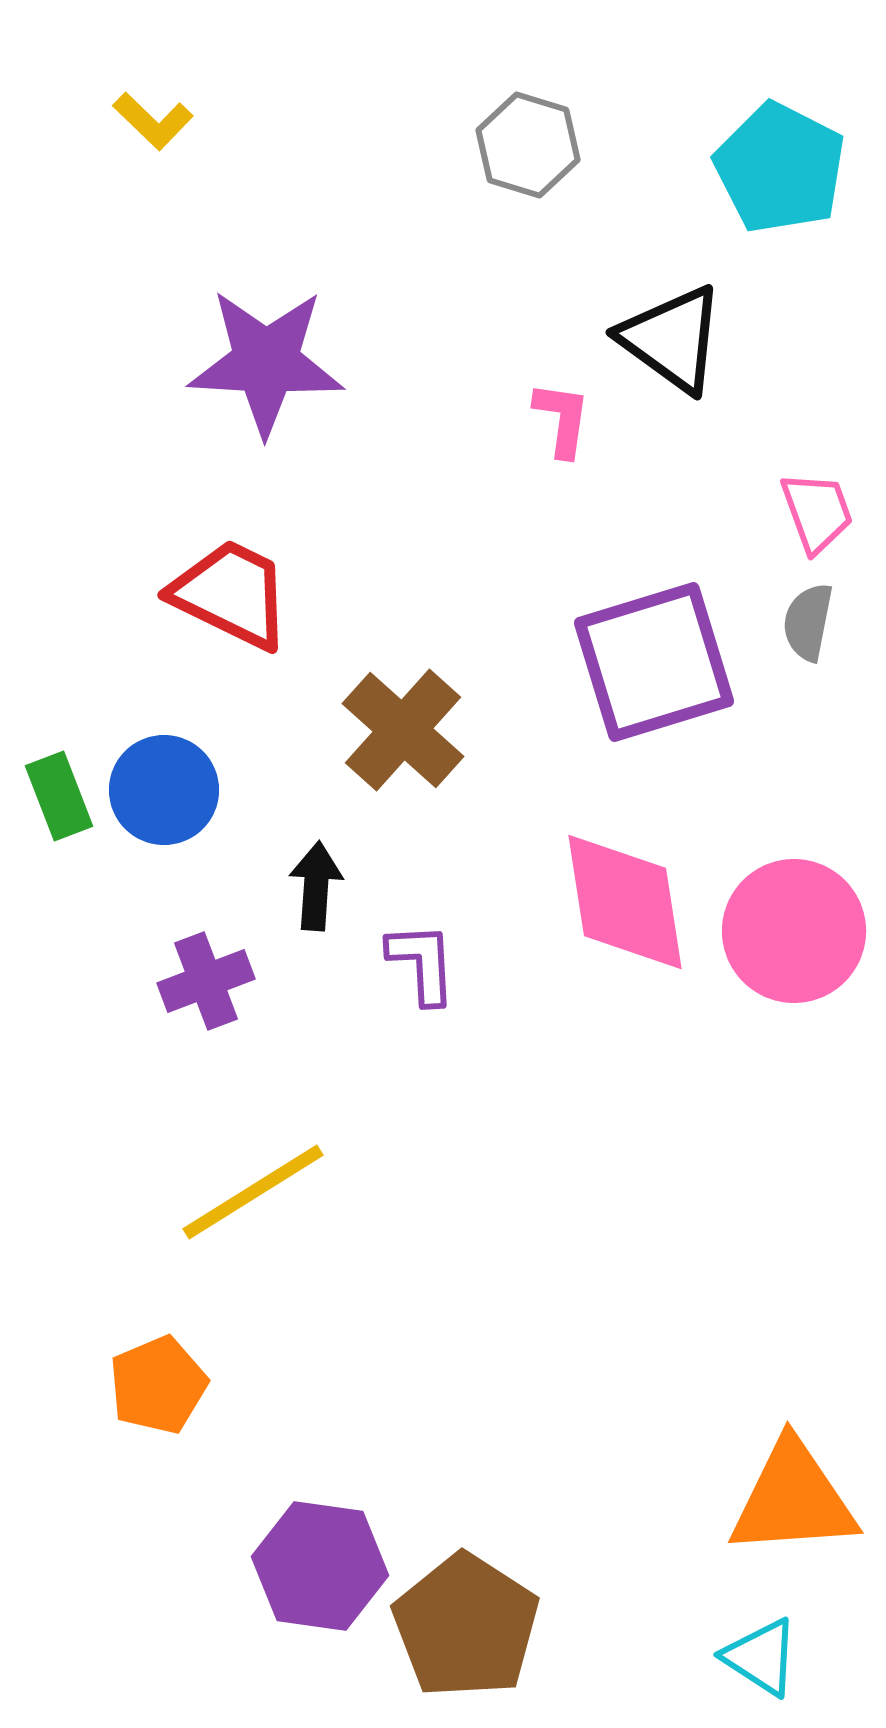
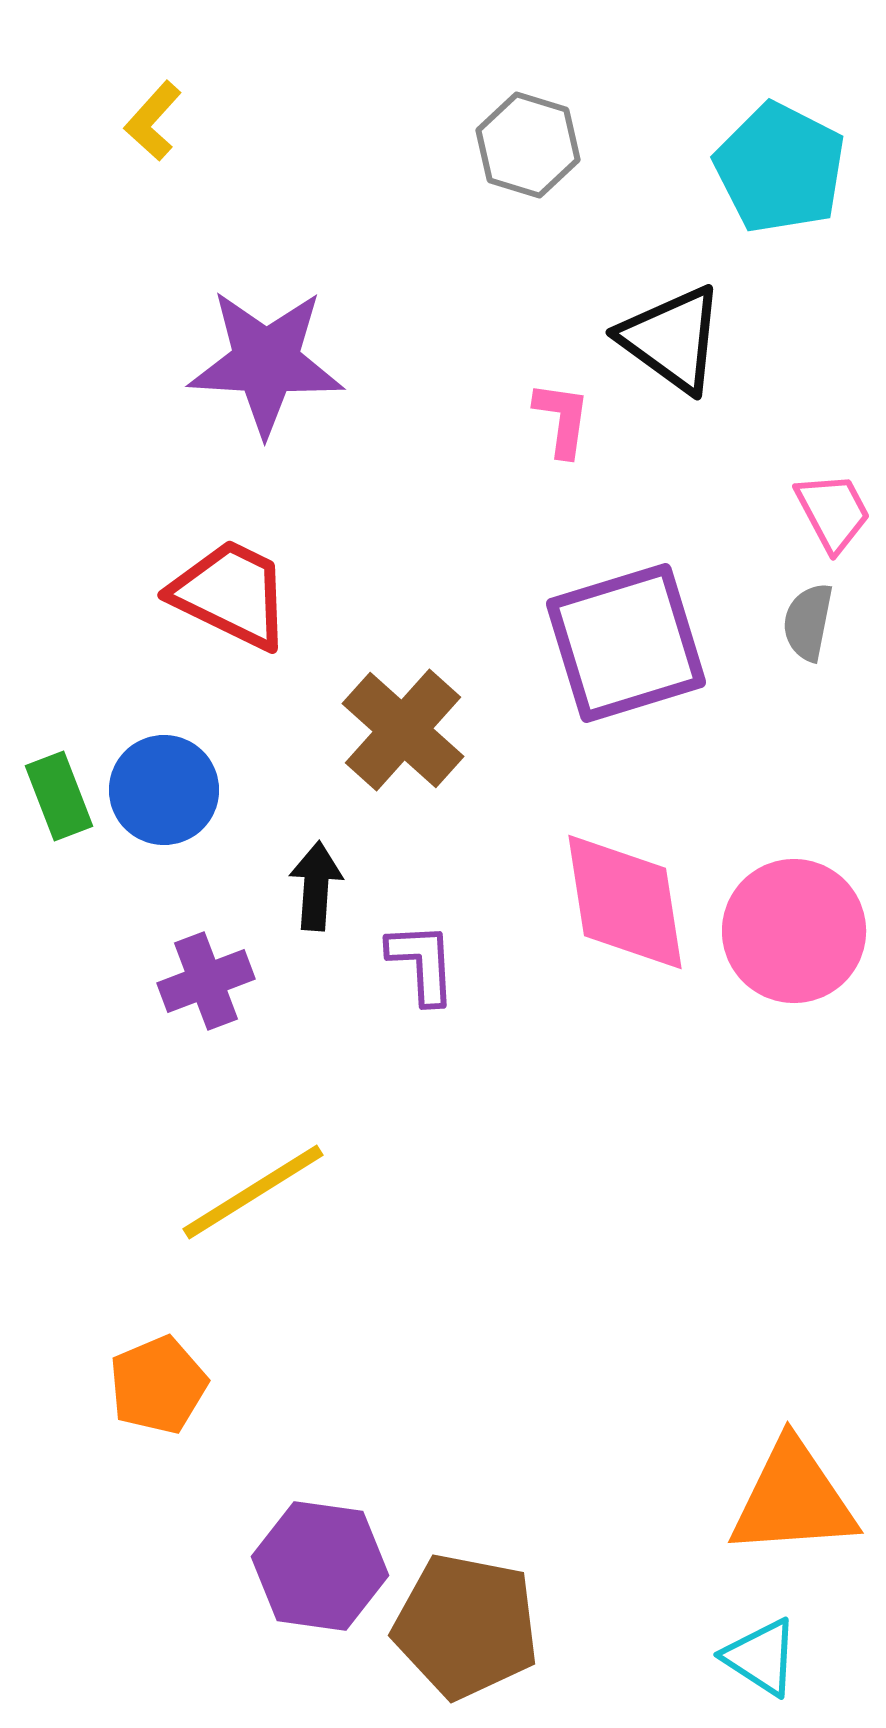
yellow L-shape: rotated 88 degrees clockwise
pink trapezoid: moved 16 px right; rotated 8 degrees counterclockwise
purple square: moved 28 px left, 19 px up
brown pentagon: rotated 22 degrees counterclockwise
